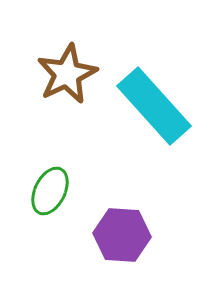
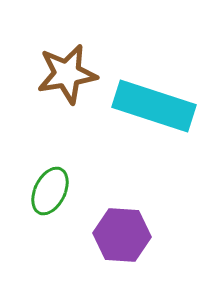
brown star: rotated 16 degrees clockwise
cyan rectangle: rotated 30 degrees counterclockwise
